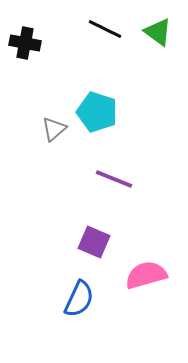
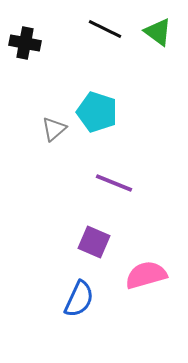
purple line: moved 4 px down
